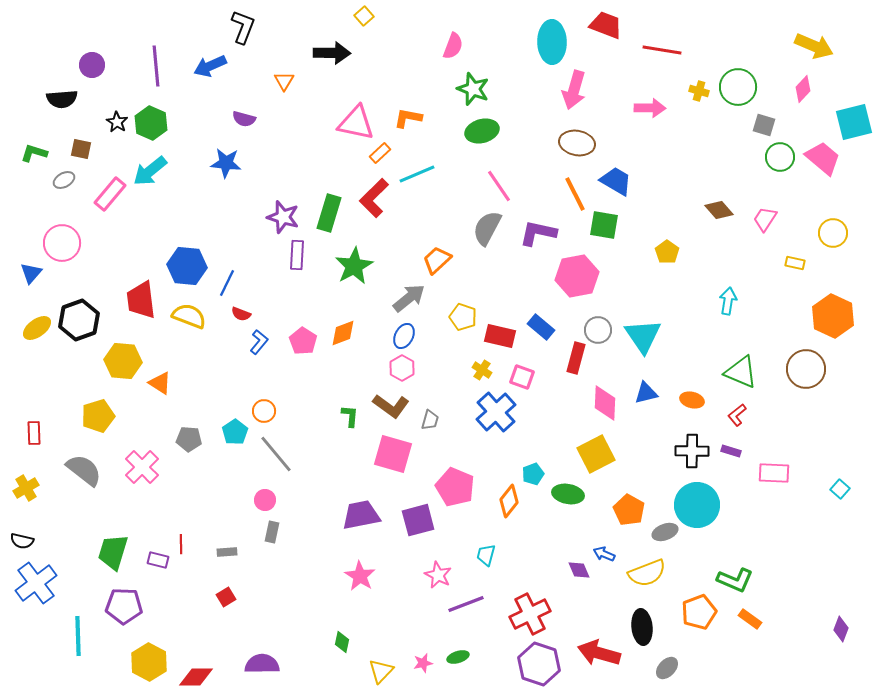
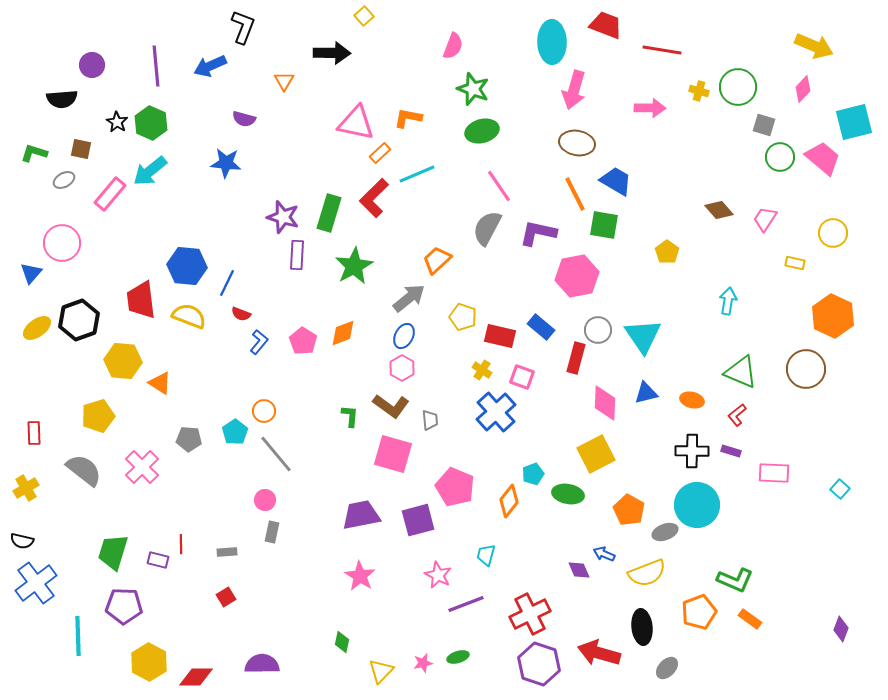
gray trapezoid at (430, 420): rotated 20 degrees counterclockwise
